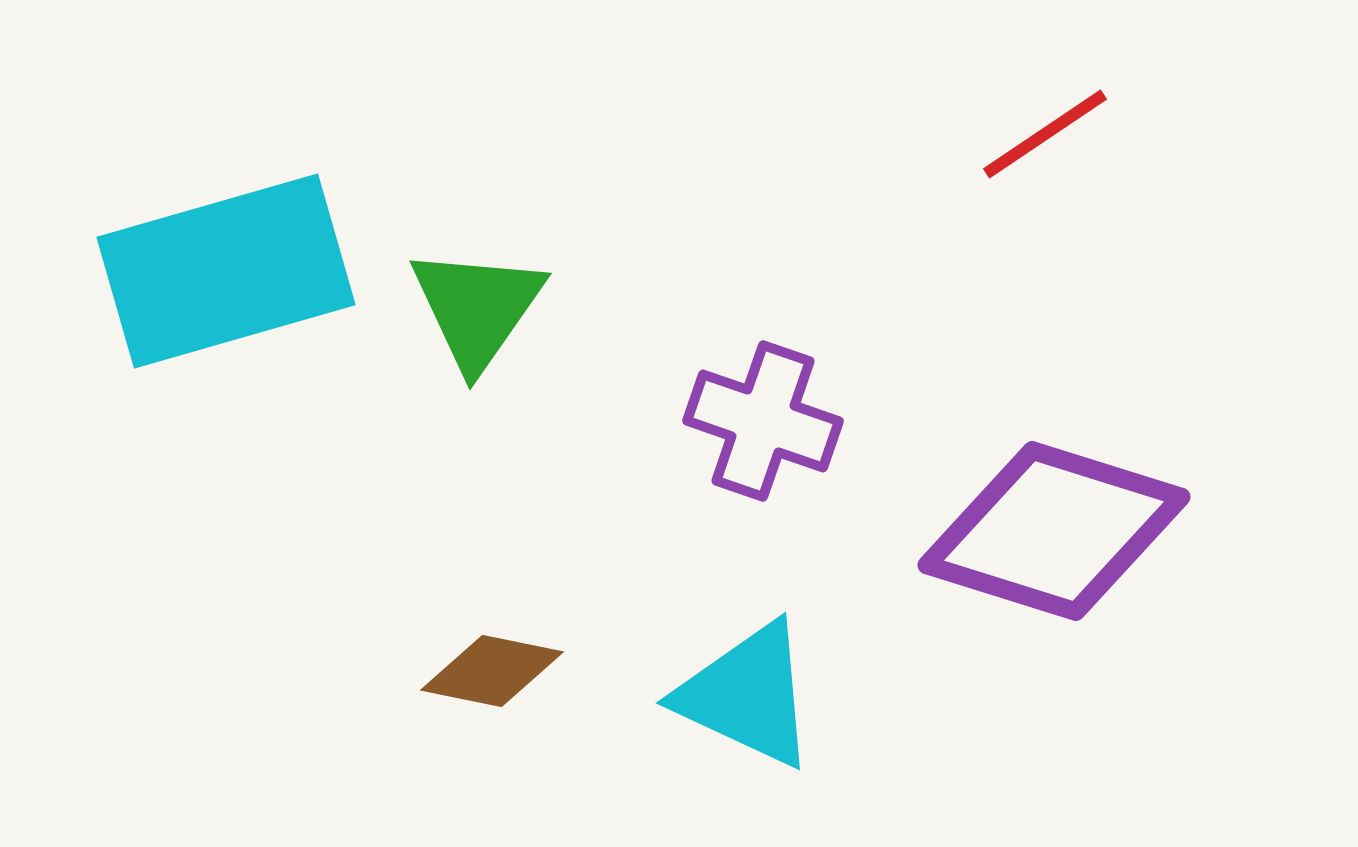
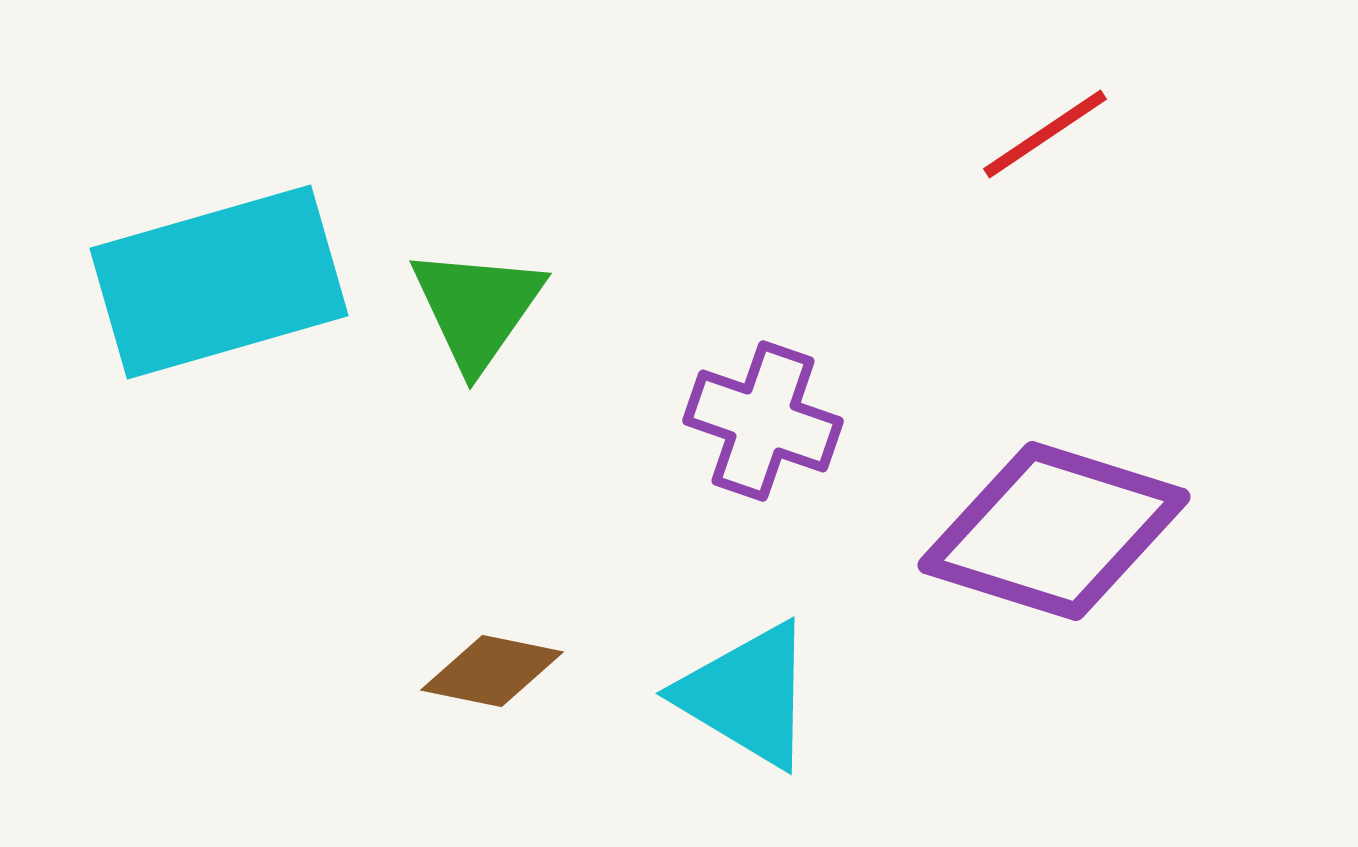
cyan rectangle: moved 7 px left, 11 px down
cyan triangle: rotated 6 degrees clockwise
